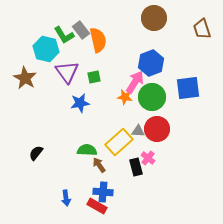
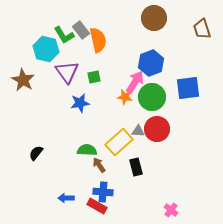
brown star: moved 2 px left, 2 px down
pink cross: moved 23 px right, 52 px down
blue arrow: rotated 98 degrees clockwise
